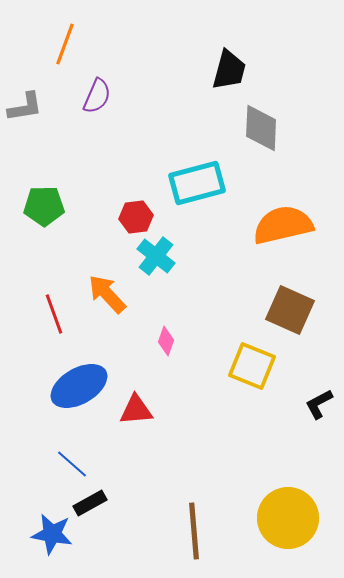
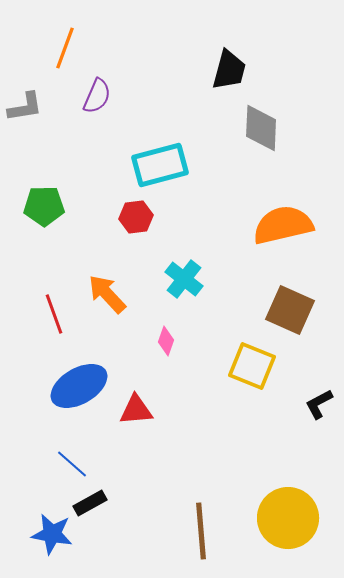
orange line: moved 4 px down
cyan rectangle: moved 37 px left, 18 px up
cyan cross: moved 28 px right, 23 px down
brown line: moved 7 px right
